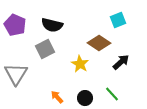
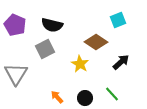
brown diamond: moved 3 px left, 1 px up
